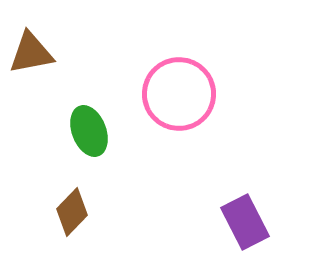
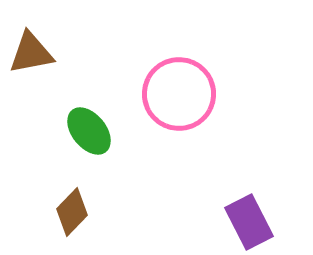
green ellipse: rotated 18 degrees counterclockwise
purple rectangle: moved 4 px right
